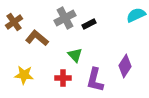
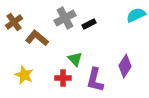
green triangle: moved 4 px down
yellow star: rotated 18 degrees clockwise
